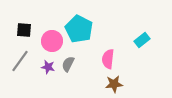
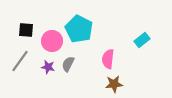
black square: moved 2 px right
